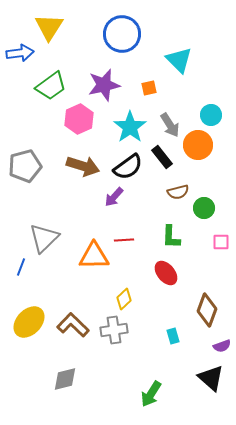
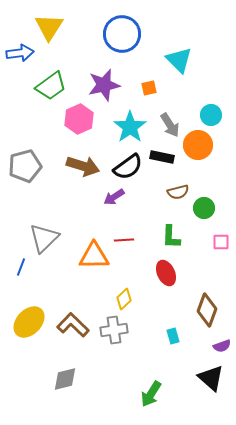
black rectangle: rotated 40 degrees counterclockwise
purple arrow: rotated 15 degrees clockwise
red ellipse: rotated 15 degrees clockwise
